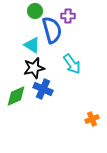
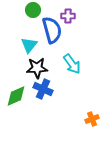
green circle: moved 2 px left, 1 px up
cyan triangle: moved 3 px left; rotated 36 degrees clockwise
black star: moved 3 px right; rotated 10 degrees clockwise
